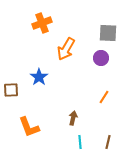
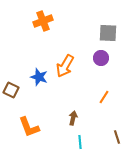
orange cross: moved 1 px right, 2 px up
orange arrow: moved 1 px left, 17 px down
blue star: rotated 18 degrees counterclockwise
brown square: rotated 28 degrees clockwise
brown line: moved 9 px right, 5 px up; rotated 32 degrees counterclockwise
